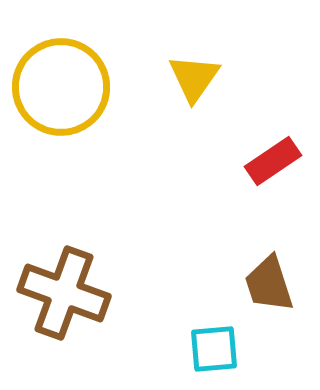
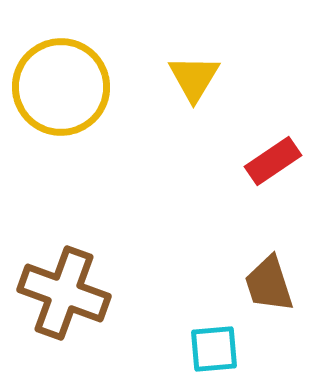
yellow triangle: rotated 4 degrees counterclockwise
